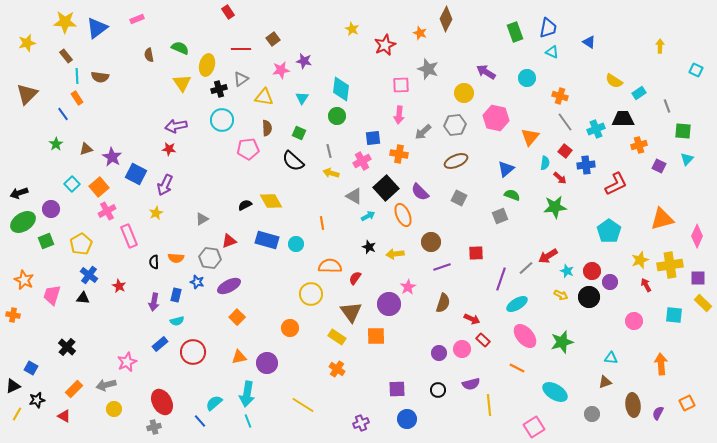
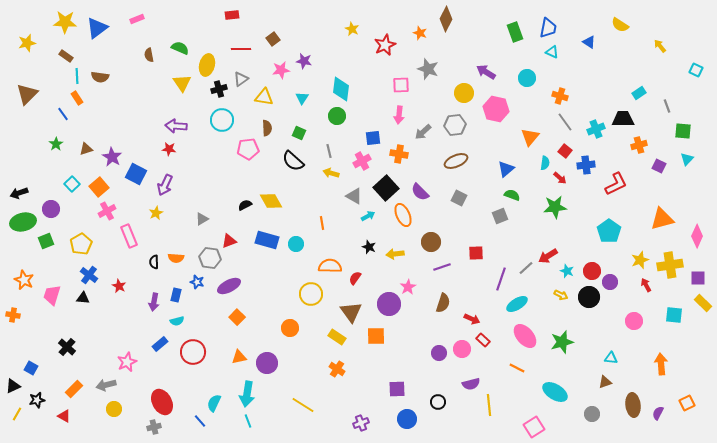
red rectangle at (228, 12): moved 4 px right, 3 px down; rotated 64 degrees counterclockwise
yellow arrow at (660, 46): rotated 40 degrees counterclockwise
brown rectangle at (66, 56): rotated 16 degrees counterclockwise
yellow semicircle at (614, 81): moved 6 px right, 56 px up
pink hexagon at (496, 118): moved 9 px up
purple arrow at (176, 126): rotated 15 degrees clockwise
green ellipse at (23, 222): rotated 20 degrees clockwise
black circle at (438, 390): moved 12 px down
cyan semicircle at (214, 403): rotated 24 degrees counterclockwise
